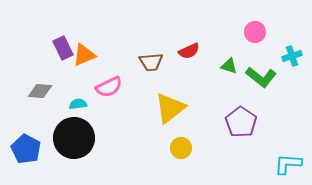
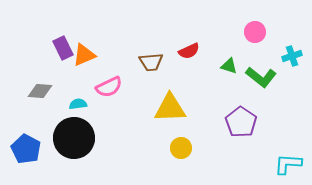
yellow triangle: rotated 36 degrees clockwise
